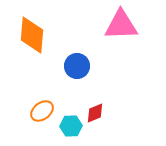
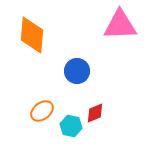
pink triangle: moved 1 px left
blue circle: moved 5 px down
cyan hexagon: rotated 15 degrees clockwise
